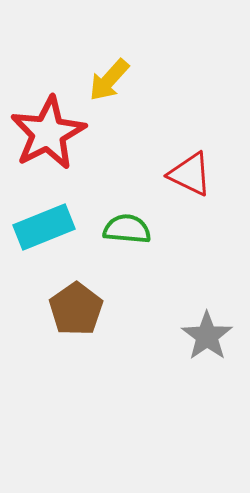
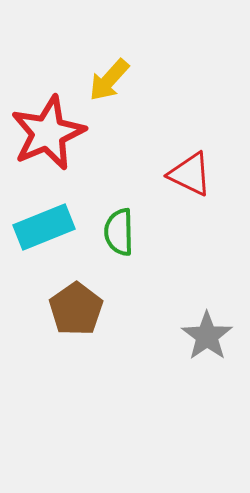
red star: rotated 4 degrees clockwise
green semicircle: moved 8 px left, 3 px down; rotated 96 degrees counterclockwise
